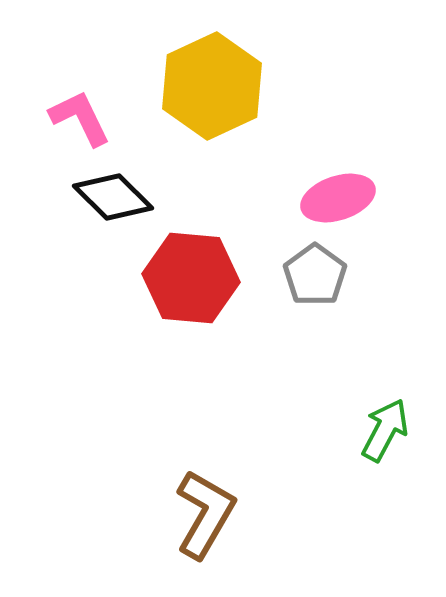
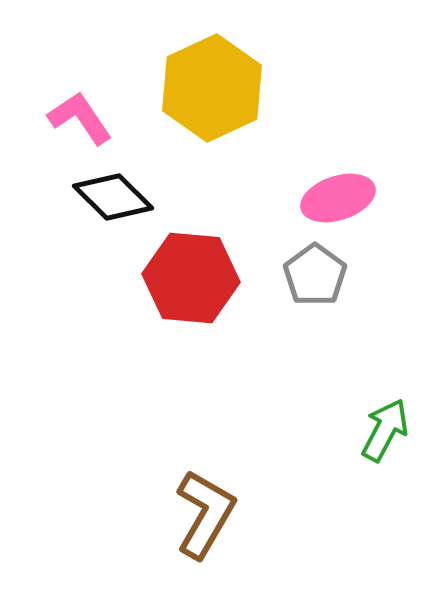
yellow hexagon: moved 2 px down
pink L-shape: rotated 8 degrees counterclockwise
